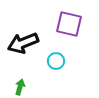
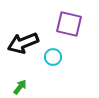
cyan circle: moved 3 px left, 4 px up
green arrow: rotated 21 degrees clockwise
